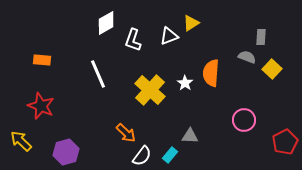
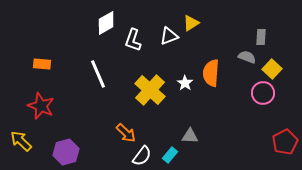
orange rectangle: moved 4 px down
pink circle: moved 19 px right, 27 px up
